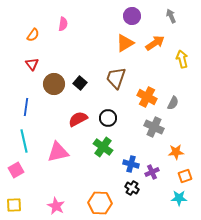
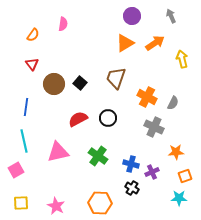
green cross: moved 5 px left, 9 px down
yellow square: moved 7 px right, 2 px up
